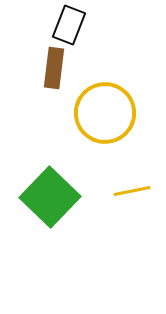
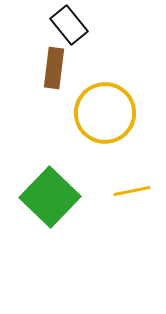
black rectangle: rotated 60 degrees counterclockwise
